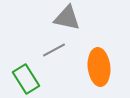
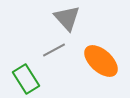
gray triangle: rotated 36 degrees clockwise
orange ellipse: moved 2 px right, 6 px up; rotated 42 degrees counterclockwise
